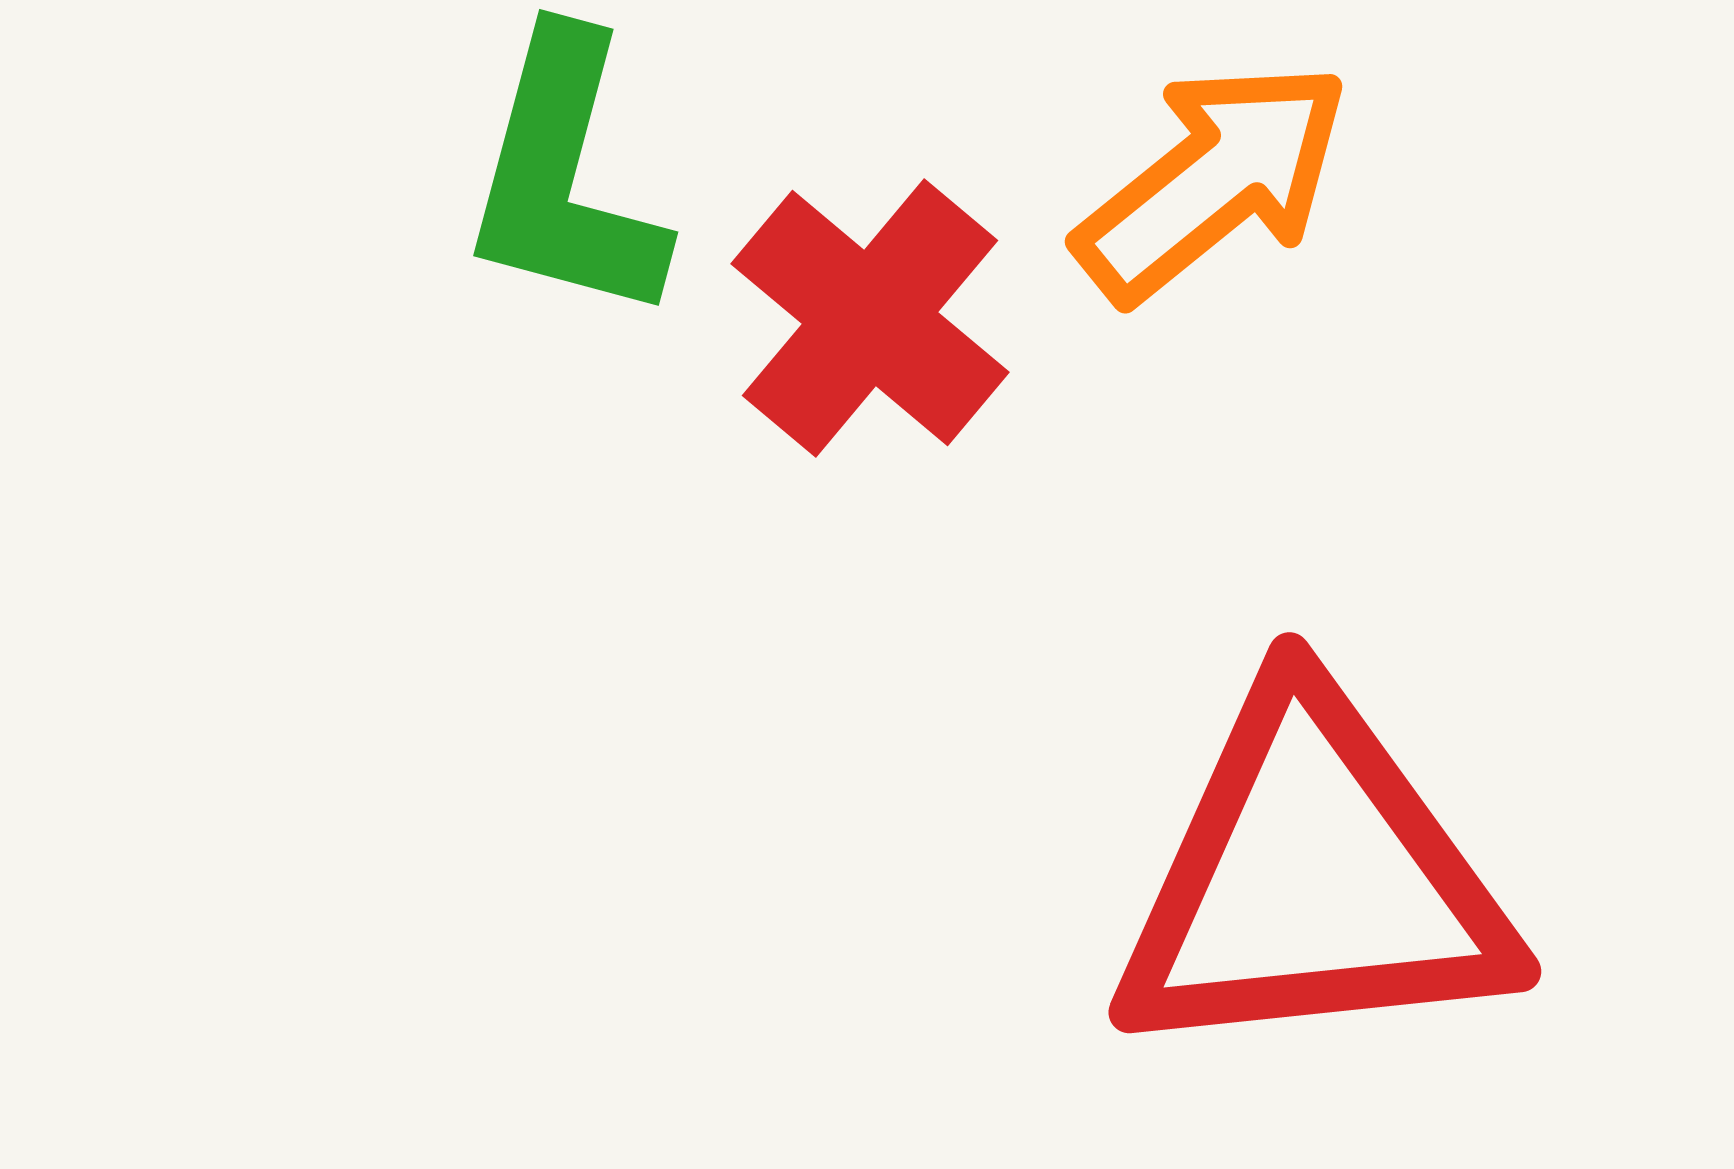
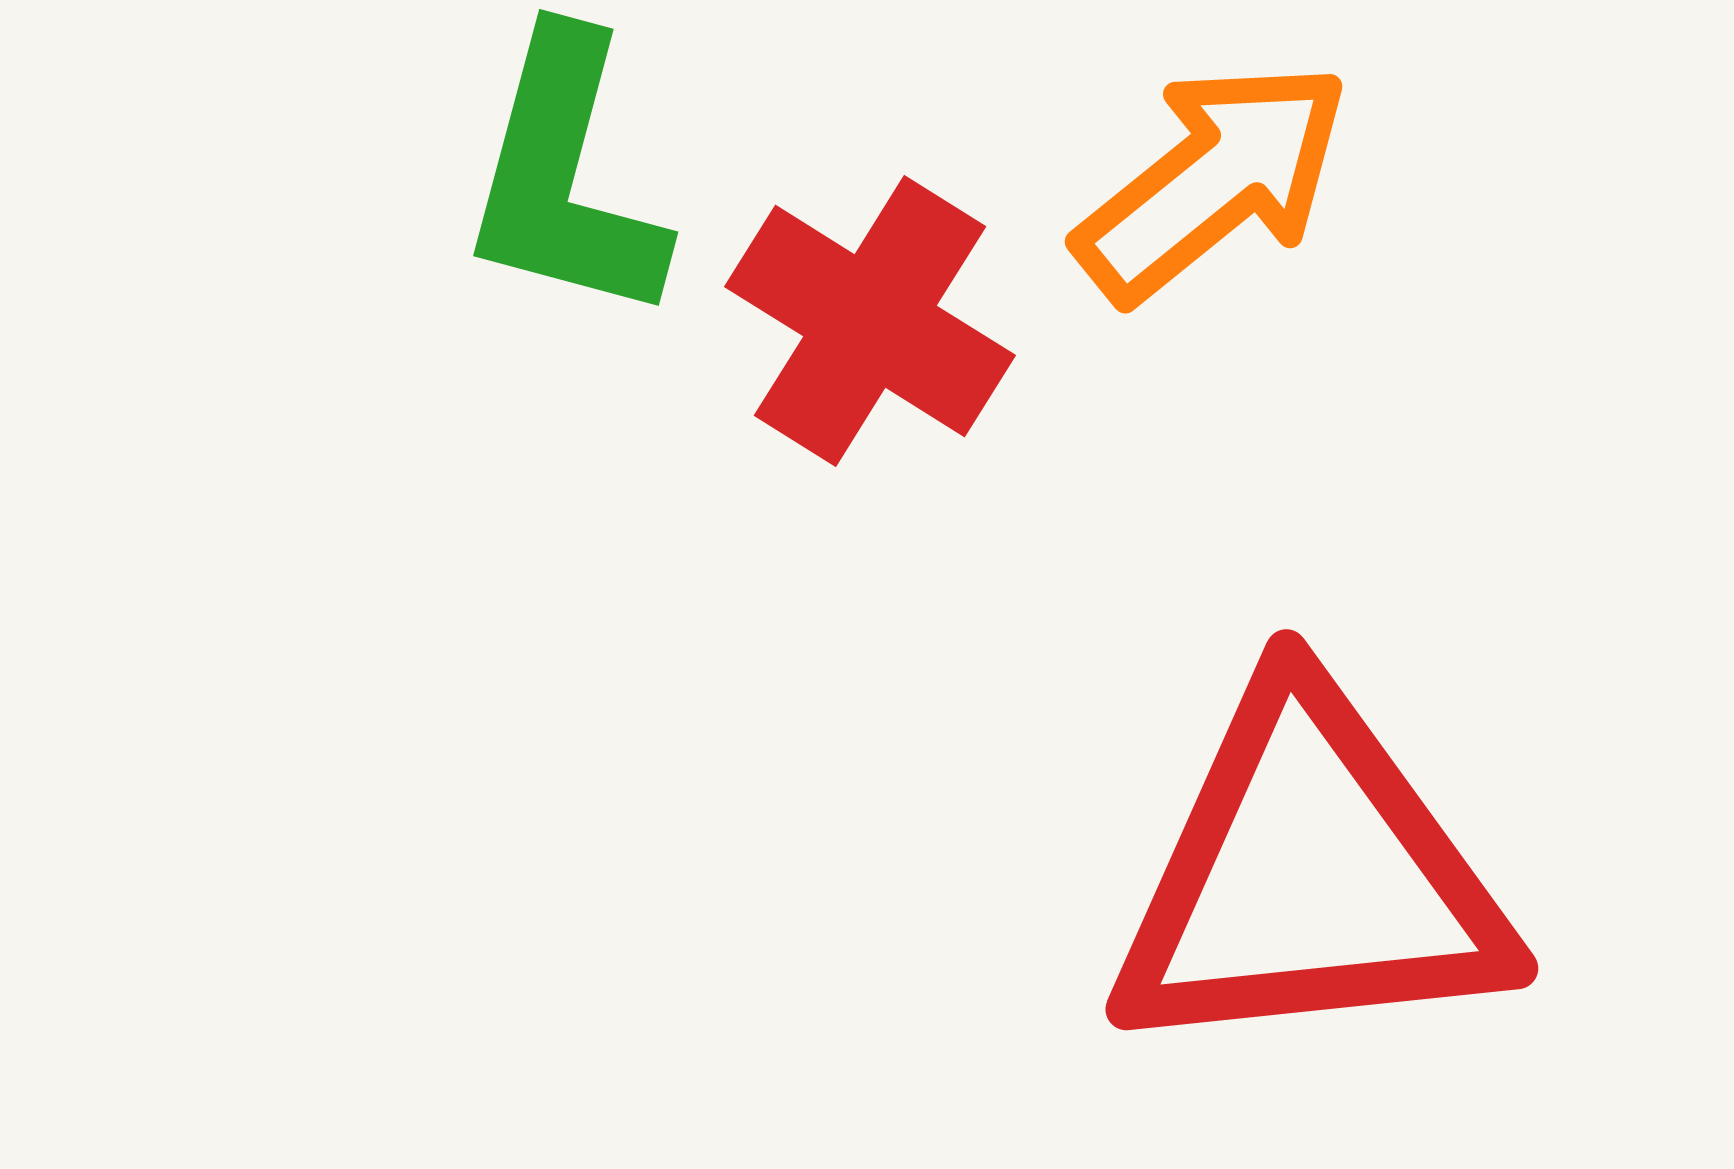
red cross: moved 3 px down; rotated 8 degrees counterclockwise
red triangle: moved 3 px left, 3 px up
